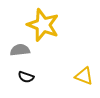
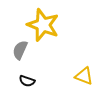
gray semicircle: rotated 60 degrees counterclockwise
black semicircle: moved 1 px right, 4 px down
